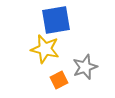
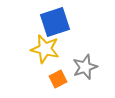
blue square: moved 1 px left, 2 px down; rotated 8 degrees counterclockwise
orange square: moved 1 px left, 1 px up
